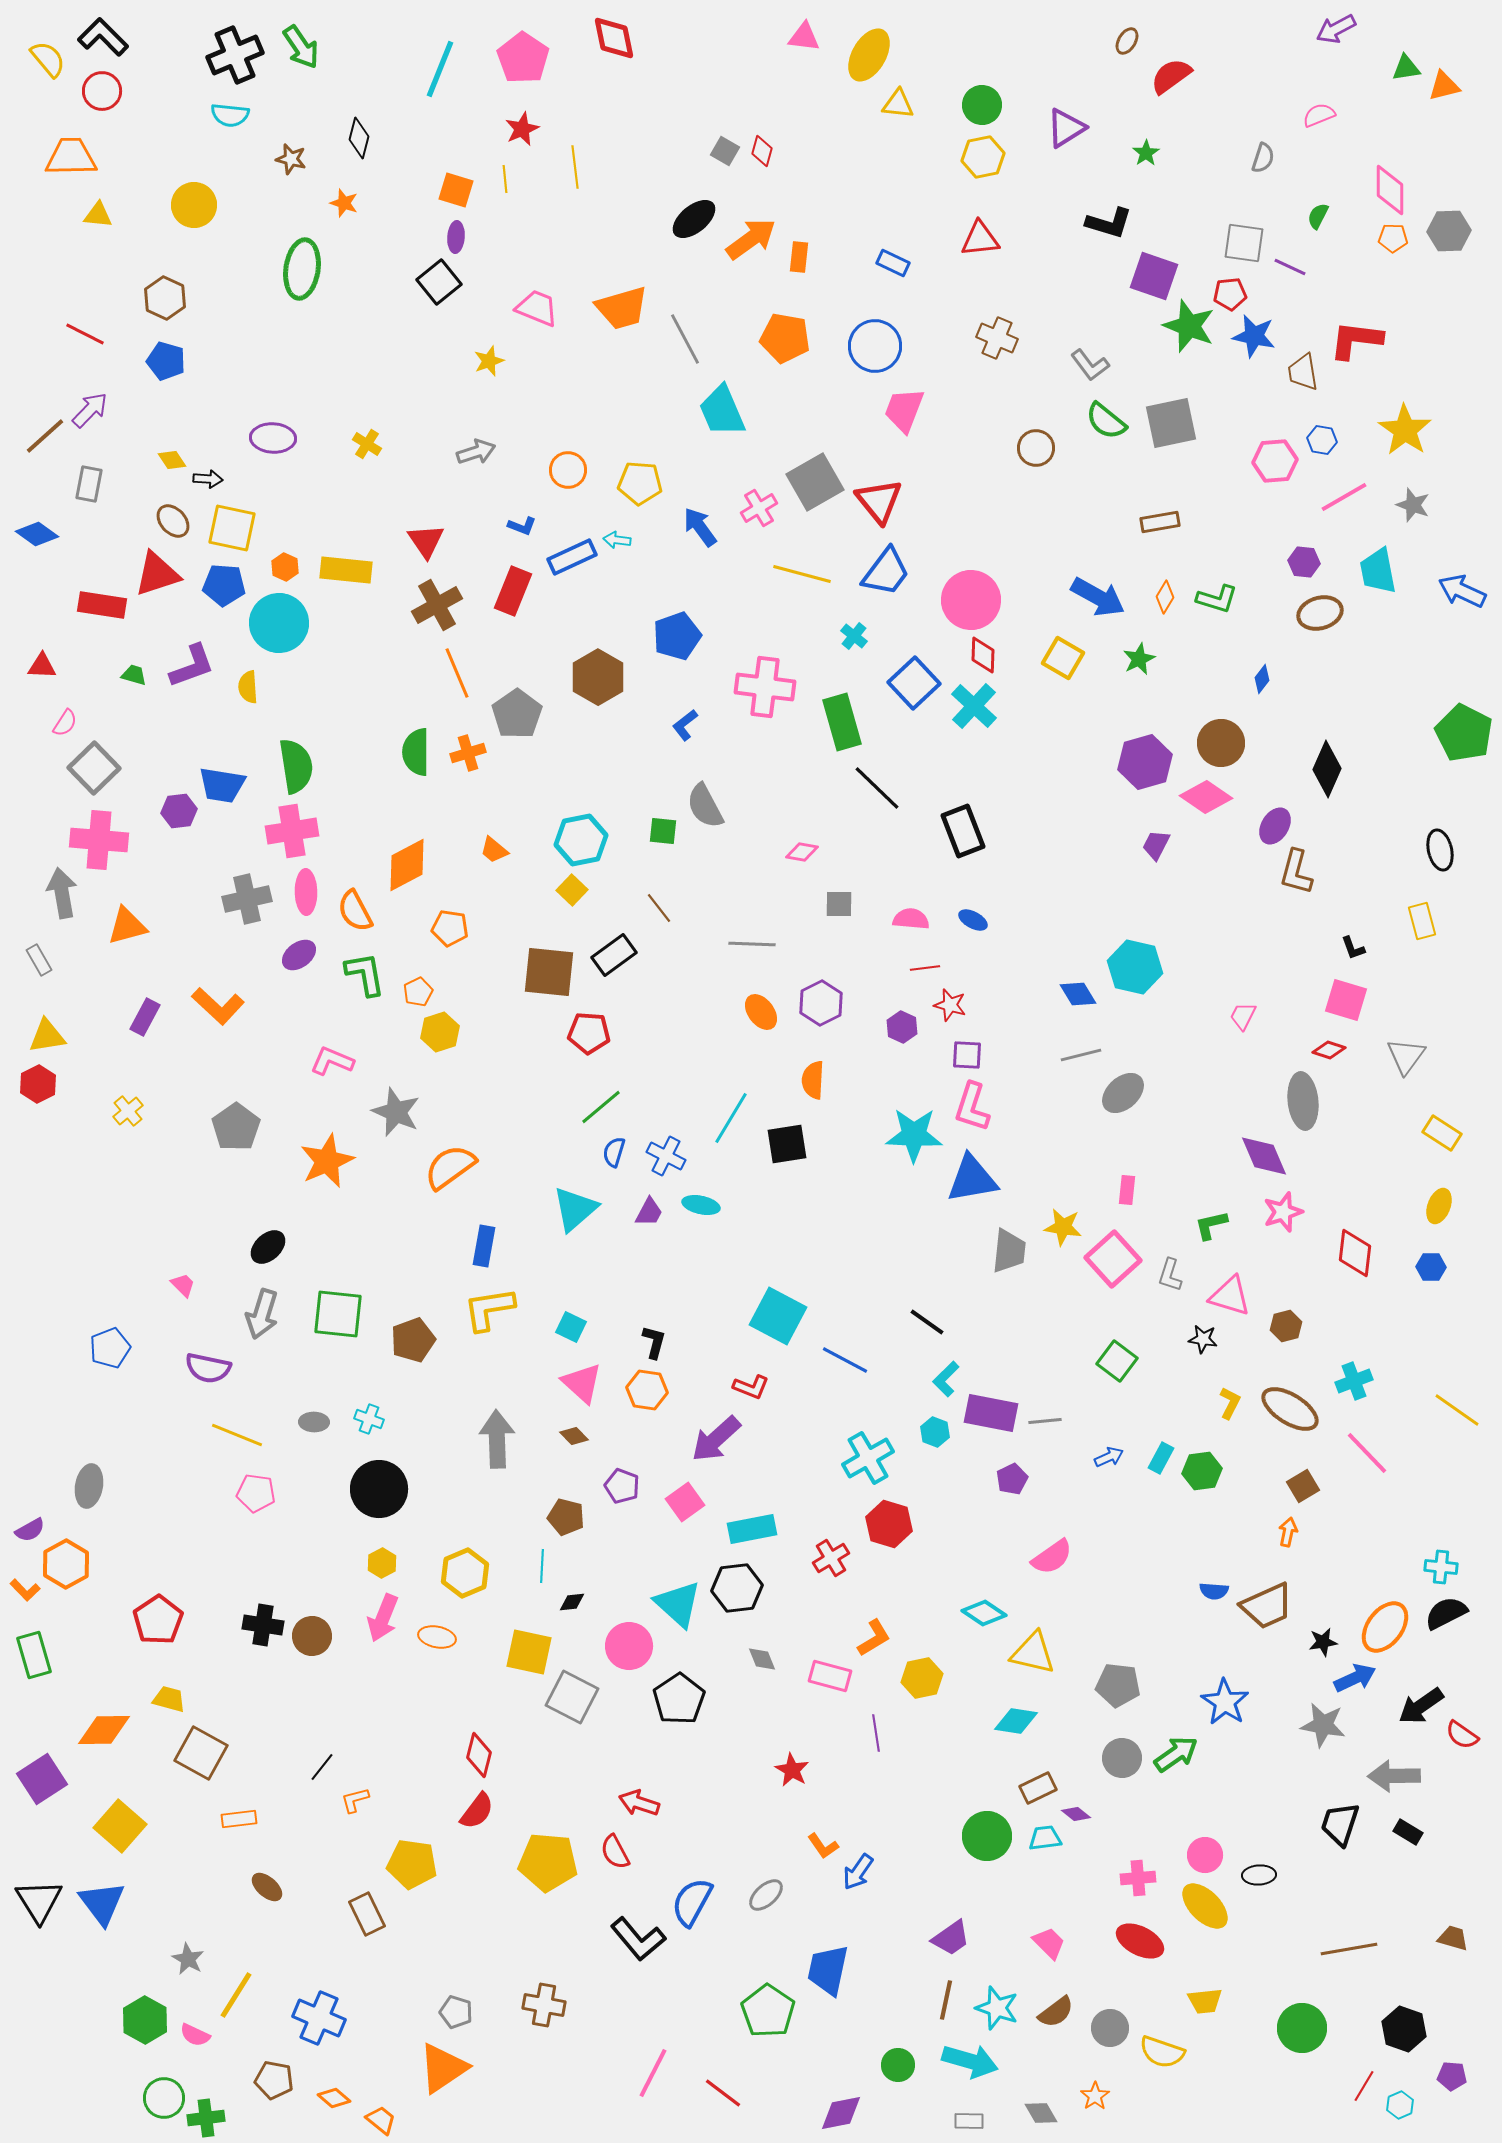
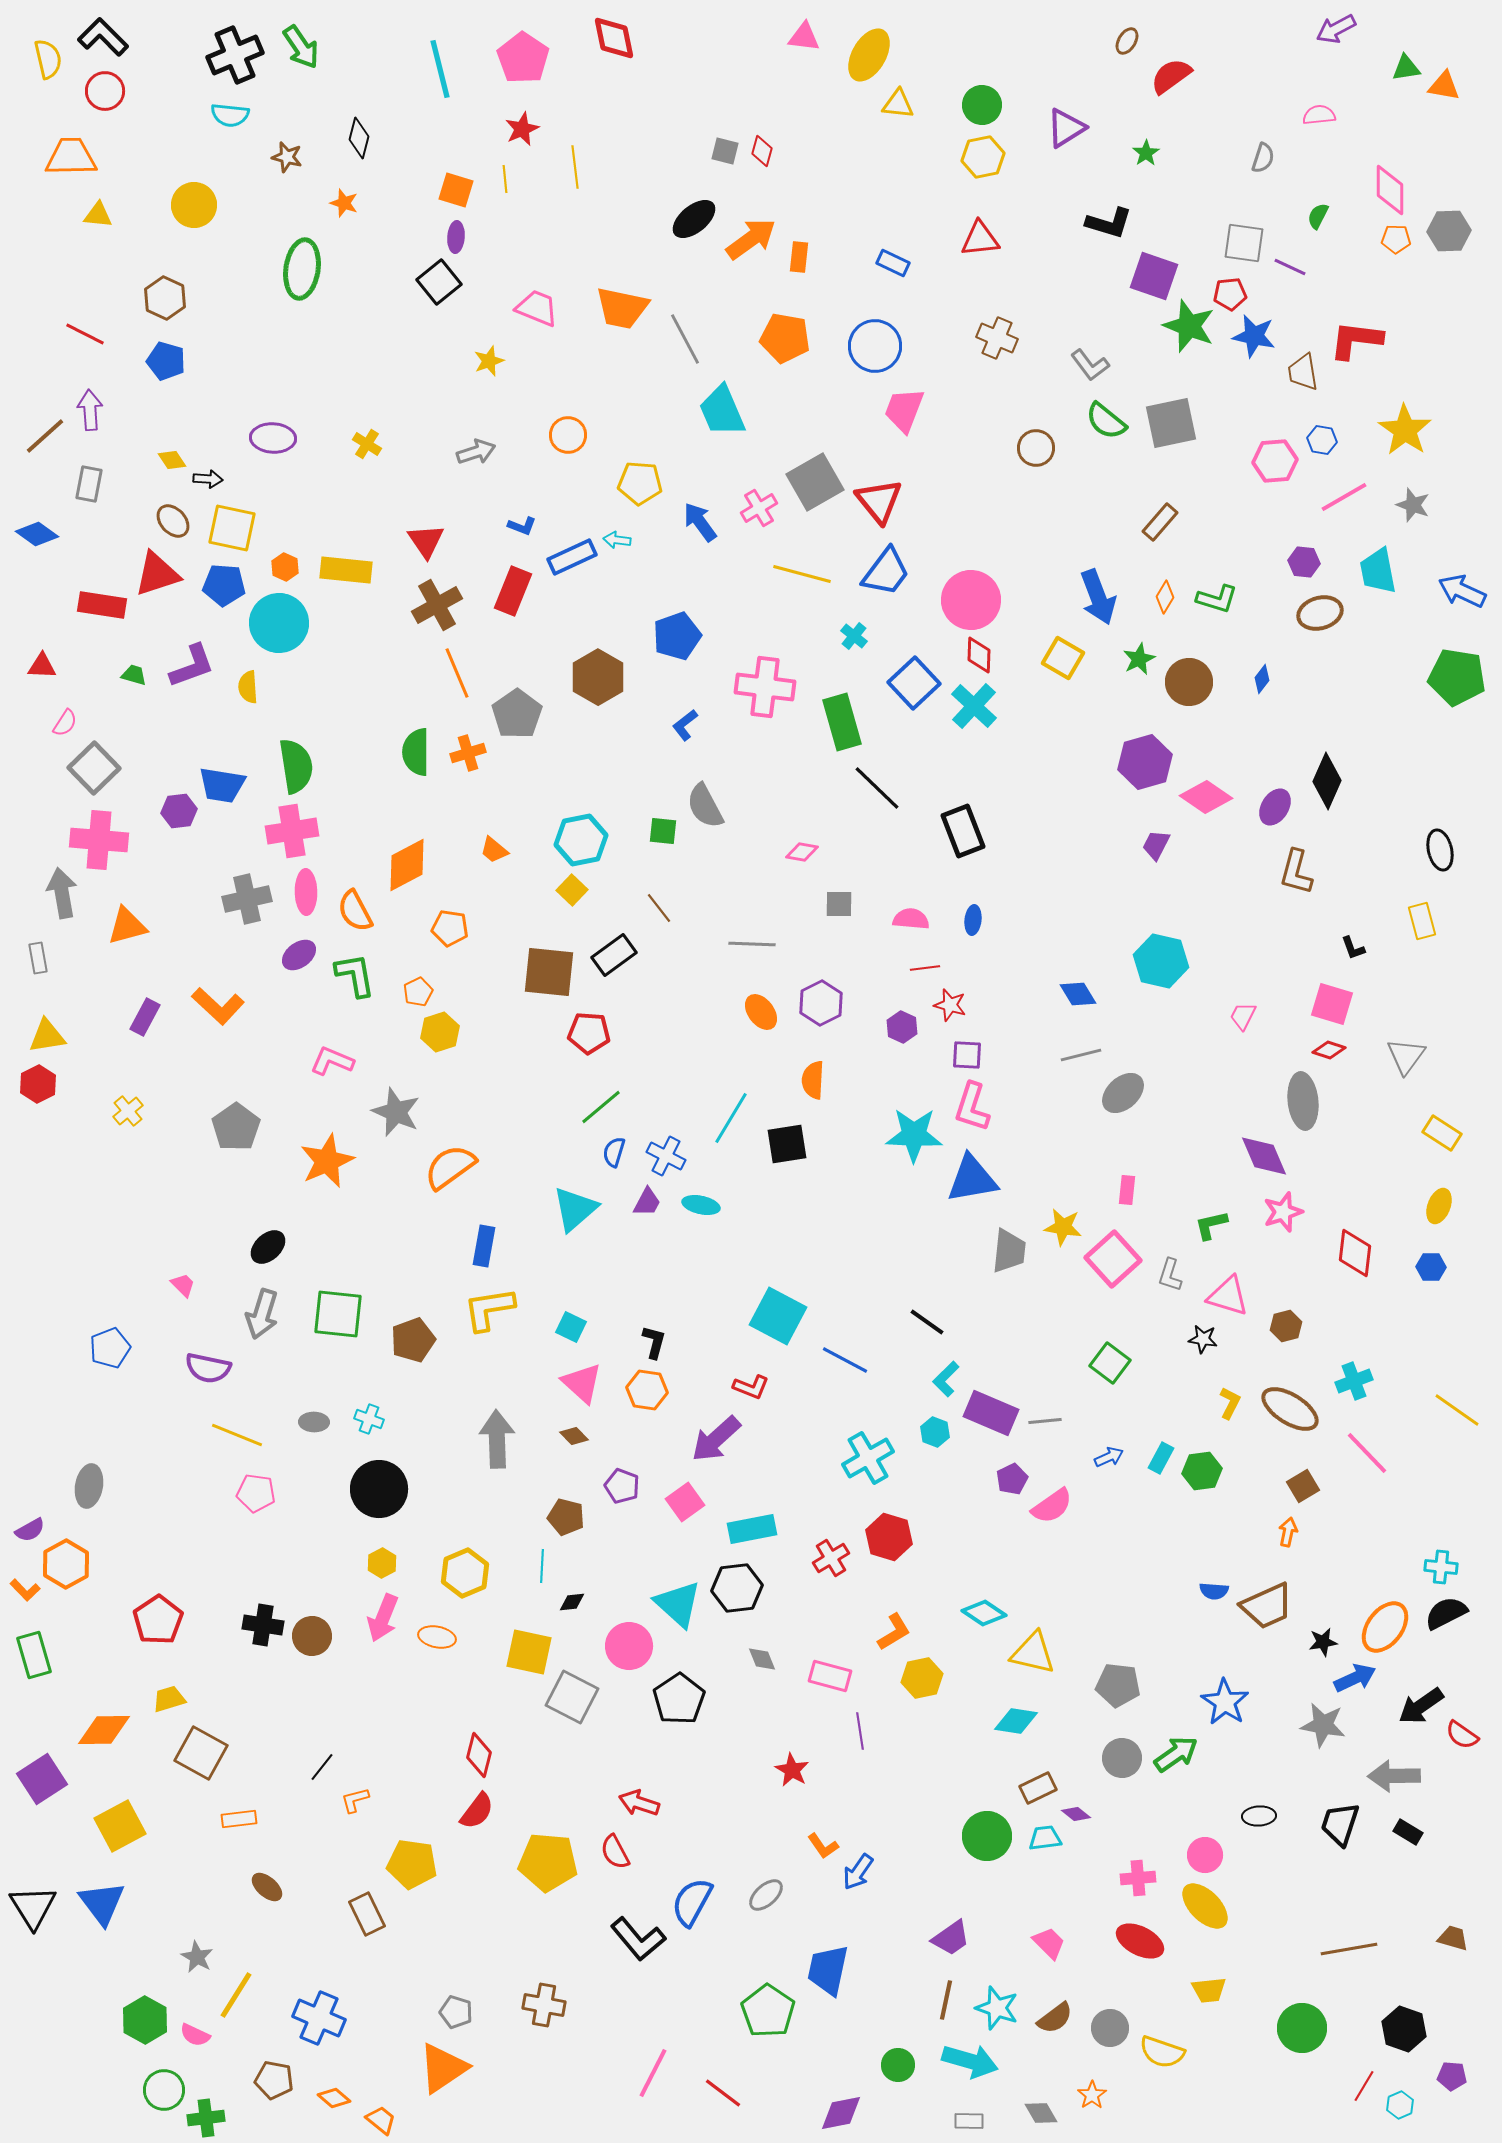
yellow semicircle at (48, 59): rotated 27 degrees clockwise
cyan line at (440, 69): rotated 36 degrees counterclockwise
orange triangle at (1444, 86): rotated 24 degrees clockwise
red circle at (102, 91): moved 3 px right
pink semicircle at (1319, 115): rotated 16 degrees clockwise
gray square at (725, 151): rotated 16 degrees counterclockwise
brown star at (291, 159): moved 4 px left, 2 px up
orange pentagon at (1393, 238): moved 3 px right, 1 px down
orange trapezoid at (622, 308): rotated 28 degrees clockwise
purple arrow at (90, 410): rotated 48 degrees counterclockwise
orange circle at (568, 470): moved 35 px up
brown rectangle at (1160, 522): rotated 39 degrees counterclockwise
blue arrow at (700, 527): moved 5 px up
blue arrow at (1098, 597): rotated 40 degrees clockwise
red diamond at (983, 655): moved 4 px left
green pentagon at (1464, 733): moved 7 px left, 56 px up; rotated 18 degrees counterclockwise
brown circle at (1221, 743): moved 32 px left, 61 px up
black diamond at (1327, 769): moved 12 px down
purple ellipse at (1275, 826): moved 19 px up
blue ellipse at (973, 920): rotated 68 degrees clockwise
gray rectangle at (39, 960): moved 1 px left, 2 px up; rotated 20 degrees clockwise
cyan hexagon at (1135, 967): moved 26 px right, 6 px up
green L-shape at (365, 974): moved 10 px left, 1 px down
pink square at (1346, 1000): moved 14 px left, 4 px down
purple trapezoid at (649, 1212): moved 2 px left, 10 px up
pink triangle at (1230, 1296): moved 2 px left
green square at (1117, 1361): moved 7 px left, 2 px down
purple rectangle at (991, 1413): rotated 12 degrees clockwise
red hexagon at (889, 1524): moved 13 px down
pink semicircle at (1052, 1557): moved 51 px up
orange L-shape at (874, 1638): moved 20 px right, 6 px up
yellow trapezoid at (169, 1699): rotated 32 degrees counterclockwise
purple line at (876, 1733): moved 16 px left, 2 px up
yellow square at (120, 1826): rotated 21 degrees clockwise
black ellipse at (1259, 1875): moved 59 px up
black triangle at (39, 1901): moved 6 px left, 6 px down
gray star at (188, 1959): moved 9 px right, 2 px up
yellow trapezoid at (1205, 2001): moved 4 px right, 11 px up
brown semicircle at (1056, 2012): moved 1 px left, 6 px down
orange star at (1095, 2096): moved 3 px left, 1 px up
green circle at (164, 2098): moved 8 px up
